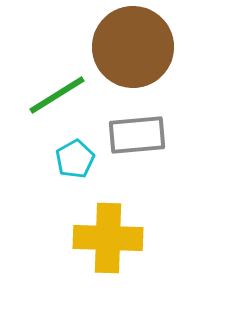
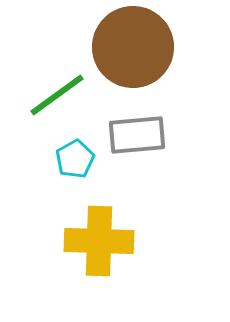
green line: rotated 4 degrees counterclockwise
yellow cross: moved 9 px left, 3 px down
